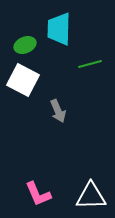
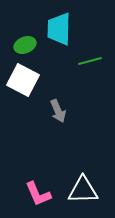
green line: moved 3 px up
white triangle: moved 8 px left, 6 px up
